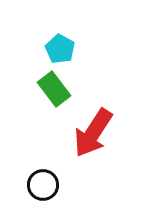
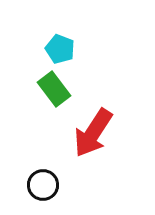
cyan pentagon: rotated 8 degrees counterclockwise
